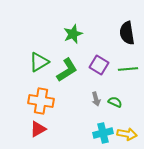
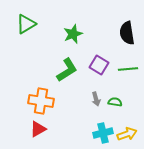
green triangle: moved 13 px left, 38 px up
green semicircle: rotated 16 degrees counterclockwise
yellow arrow: rotated 30 degrees counterclockwise
